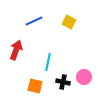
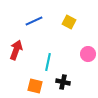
pink circle: moved 4 px right, 23 px up
